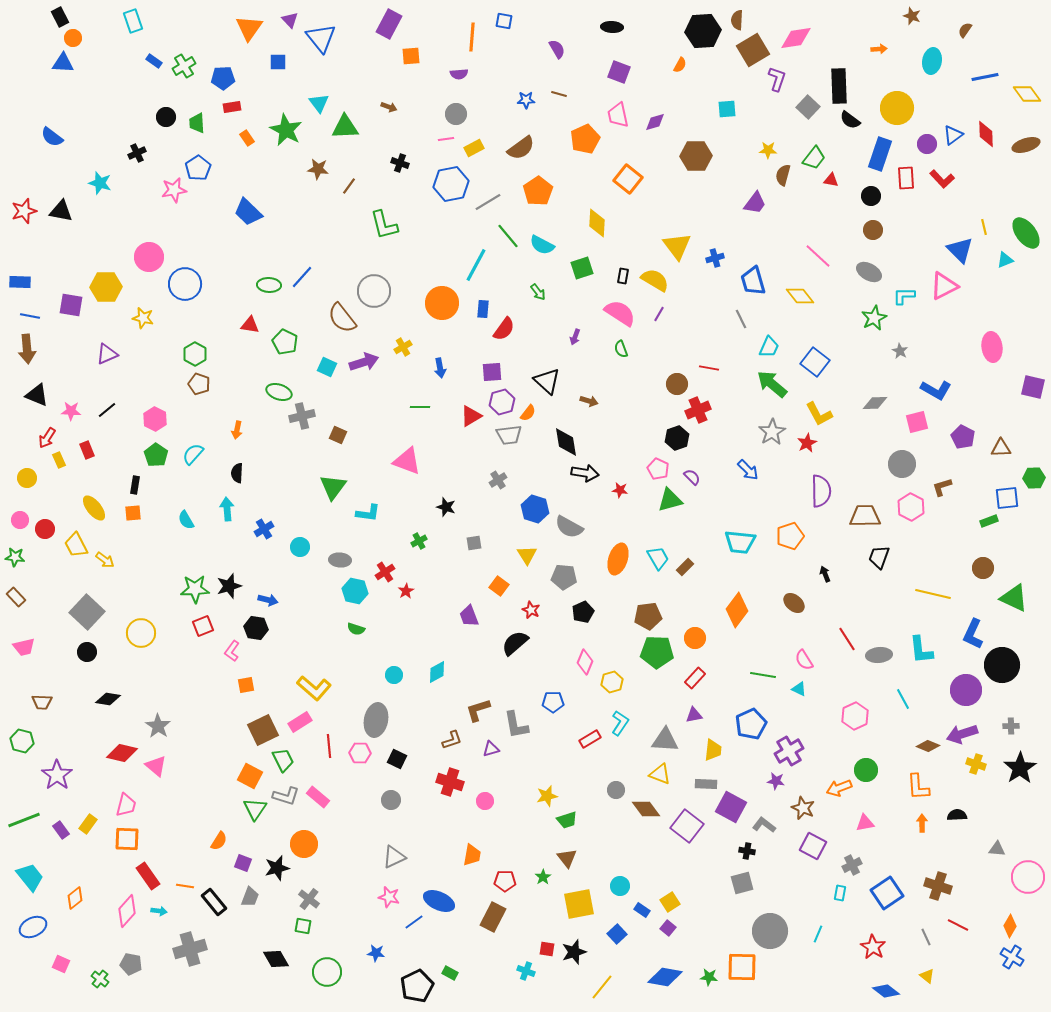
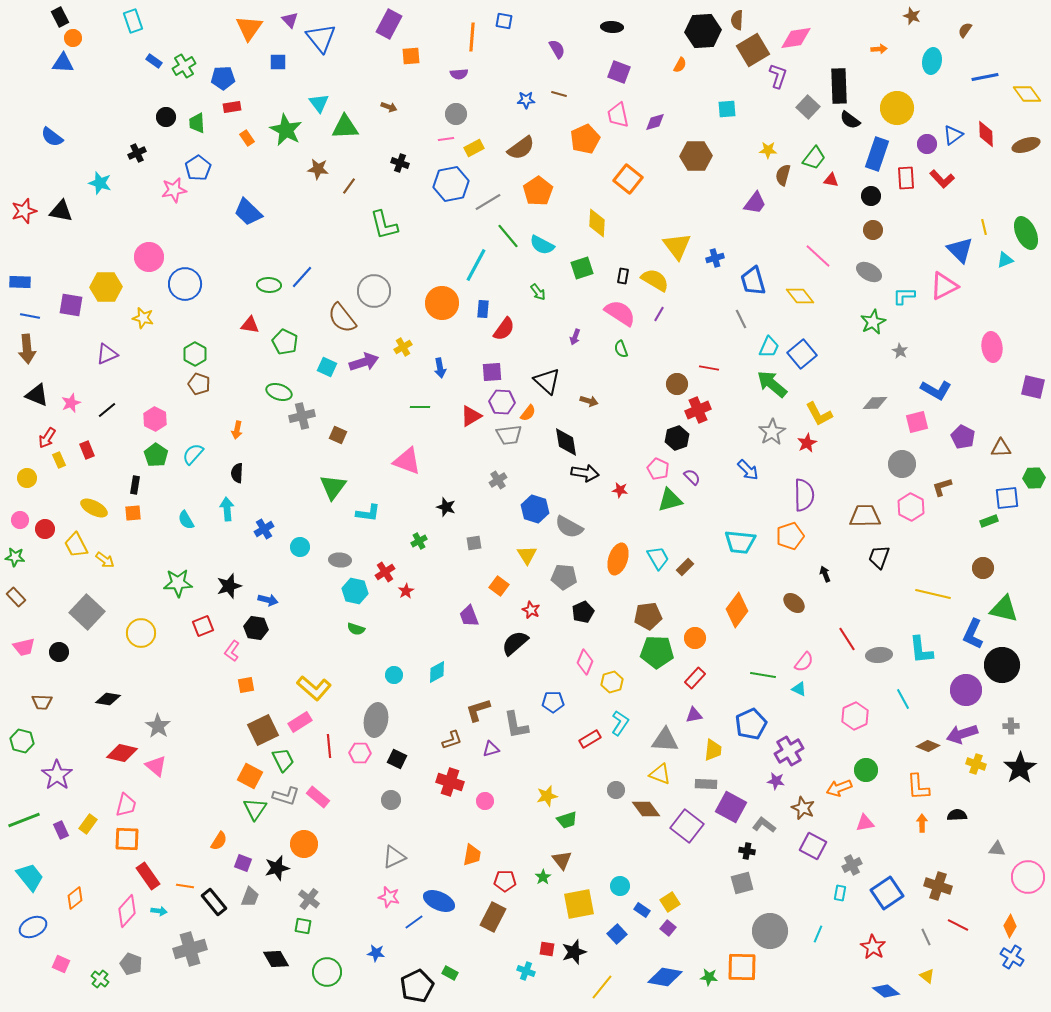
purple L-shape at (777, 79): moved 1 px right, 3 px up
blue rectangle at (880, 154): moved 3 px left
green ellipse at (1026, 233): rotated 12 degrees clockwise
green star at (874, 318): moved 1 px left, 4 px down
blue square at (815, 362): moved 13 px left, 8 px up; rotated 12 degrees clockwise
purple hexagon at (502, 402): rotated 20 degrees clockwise
pink star at (71, 411): moved 8 px up; rotated 24 degrees counterclockwise
purple semicircle at (821, 491): moved 17 px left, 4 px down
yellow ellipse at (94, 508): rotated 24 degrees counterclockwise
green star at (195, 589): moved 17 px left, 6 px up
green triangle at (1014, 598): moved 10 px left, 11 px down; rotated 12 degrees counterclockwise
black circle at (87, 652): moved 28 px left
pink semicircle at (804, 660): moved 2 px down; rotated 110 degrees counterclockwise
purple rectangle at (61, 830): rotated 12 degrees clockwise
brown triangle at (567, 858): moved 5 px left, 2 px down
gray pentagon at (131, 964): rotated 10 degrees clockwise
